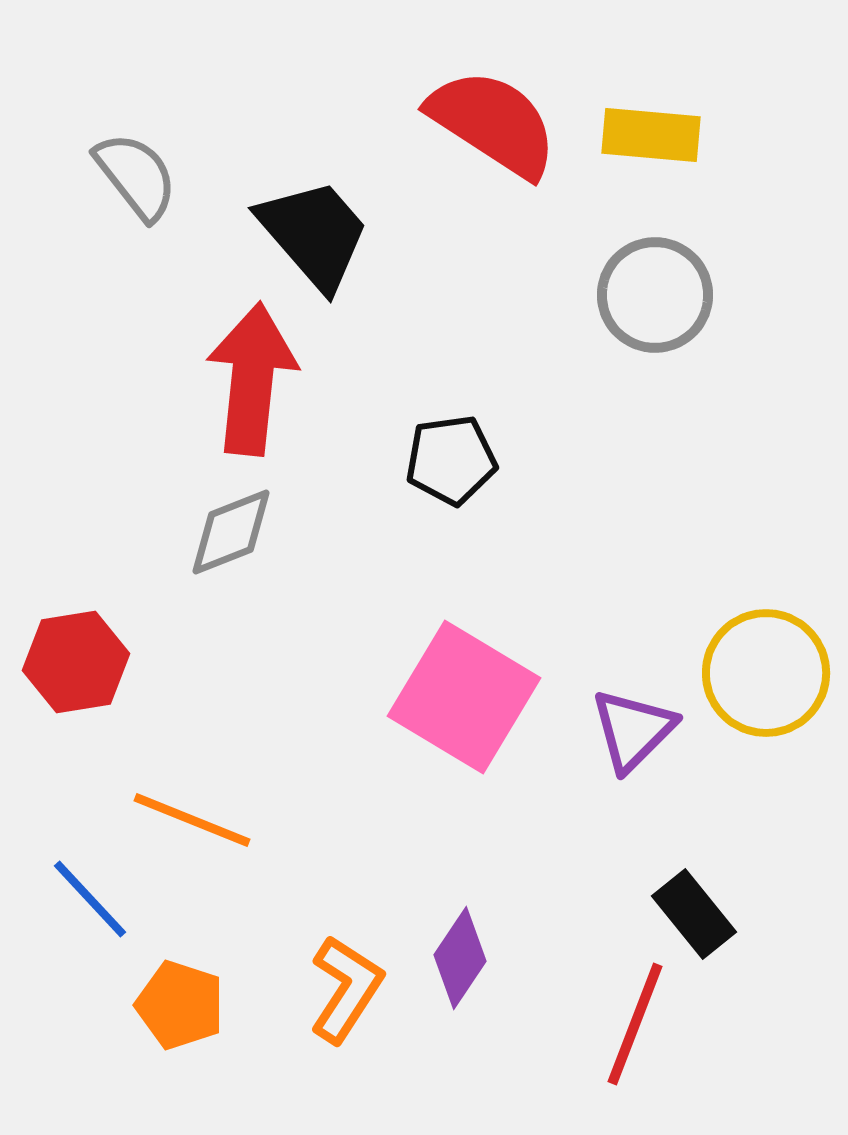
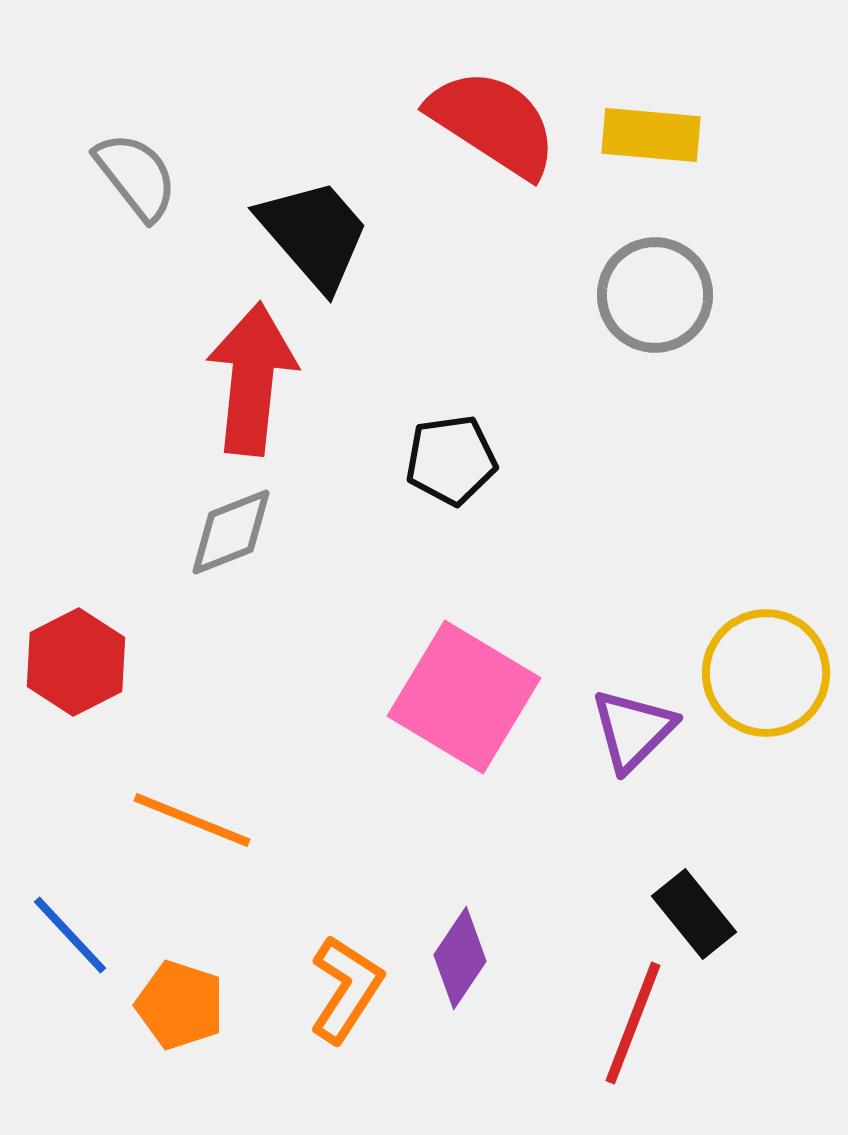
red hexagon: rotated 18 degrees counterclockwise
blue line: moved 20 px left, 36 px down
red line: moved 2 px left, 1 px up
